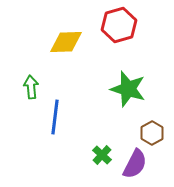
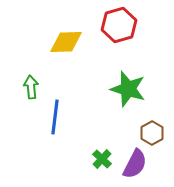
green cross: moved 4 px down
